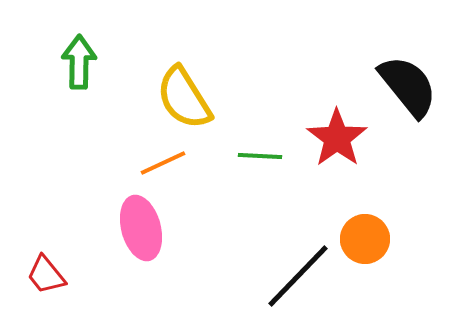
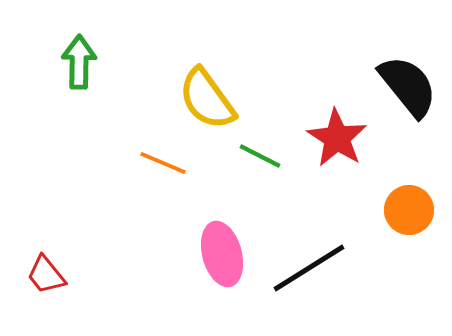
yellow semicircle: moved 23 px right, 1 px down; rotated 4 degrees counterclockwise
red star: rotated 4 degrees counterclockwise
green line: rotated 24 degrees clockwise
orange line: rotated 48 degrees clockwise
pink ellipse: moved 81 px right, 26 px down
orange circle: moved 44 px right, 29 px up
black line: moved 11 px right, 8 px up; rotated 14 degrees clockwise
